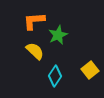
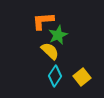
orange L-shape: moved 9 px right
yellow semicircle: moved 15 px right
yellow square: moved 8 px left, 7 px down
